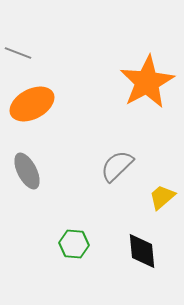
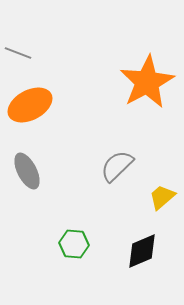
orange ellipse: moved 2 px left, 1 px down
black diamond: rotated 72 degrees clockwise
